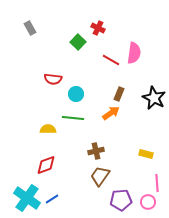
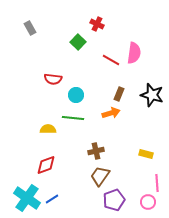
red cross: moved 1 px left, 4 px up
cyan circle: moved 1 px down
black star: moved 2 px left, 3 px up; rotated 10 degrees counterclockwise
orange arrow: rotated 18 degrees clockwise
purple pentagon: moved 7 px left; rotated 15 degrees counterclockwise
